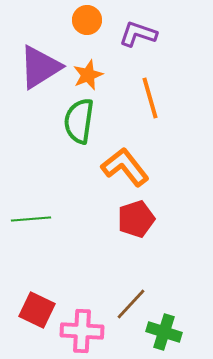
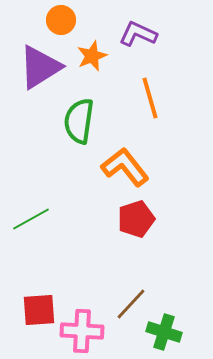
orange circle: moved 26 px left
purple L-shape: rotated 6 degrees clockwise
orange star: moved 4 px right, 19 px up
green line: rotated 24 degrees counterclockwise
red square: moved 2 px right; rotated 30 degrees counterclockwise
